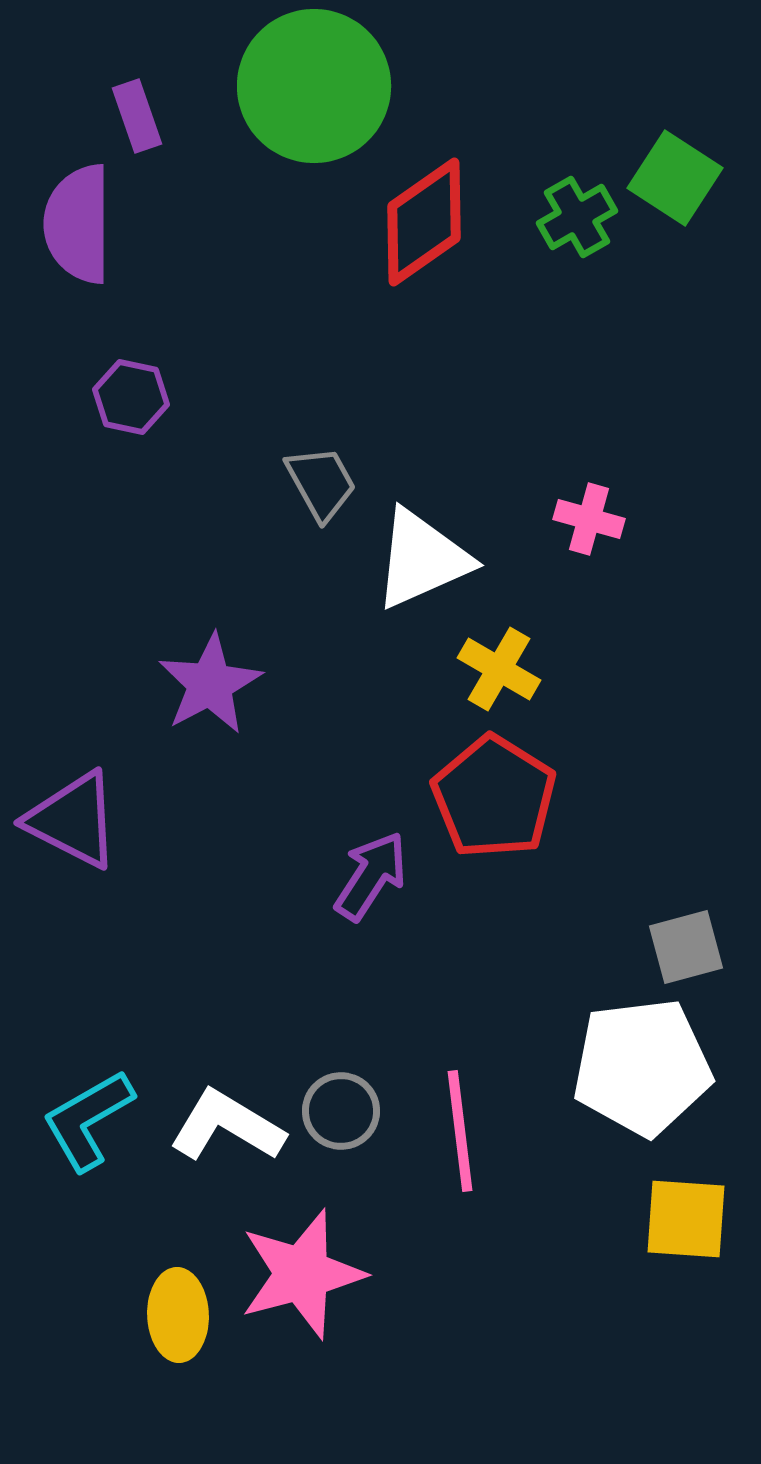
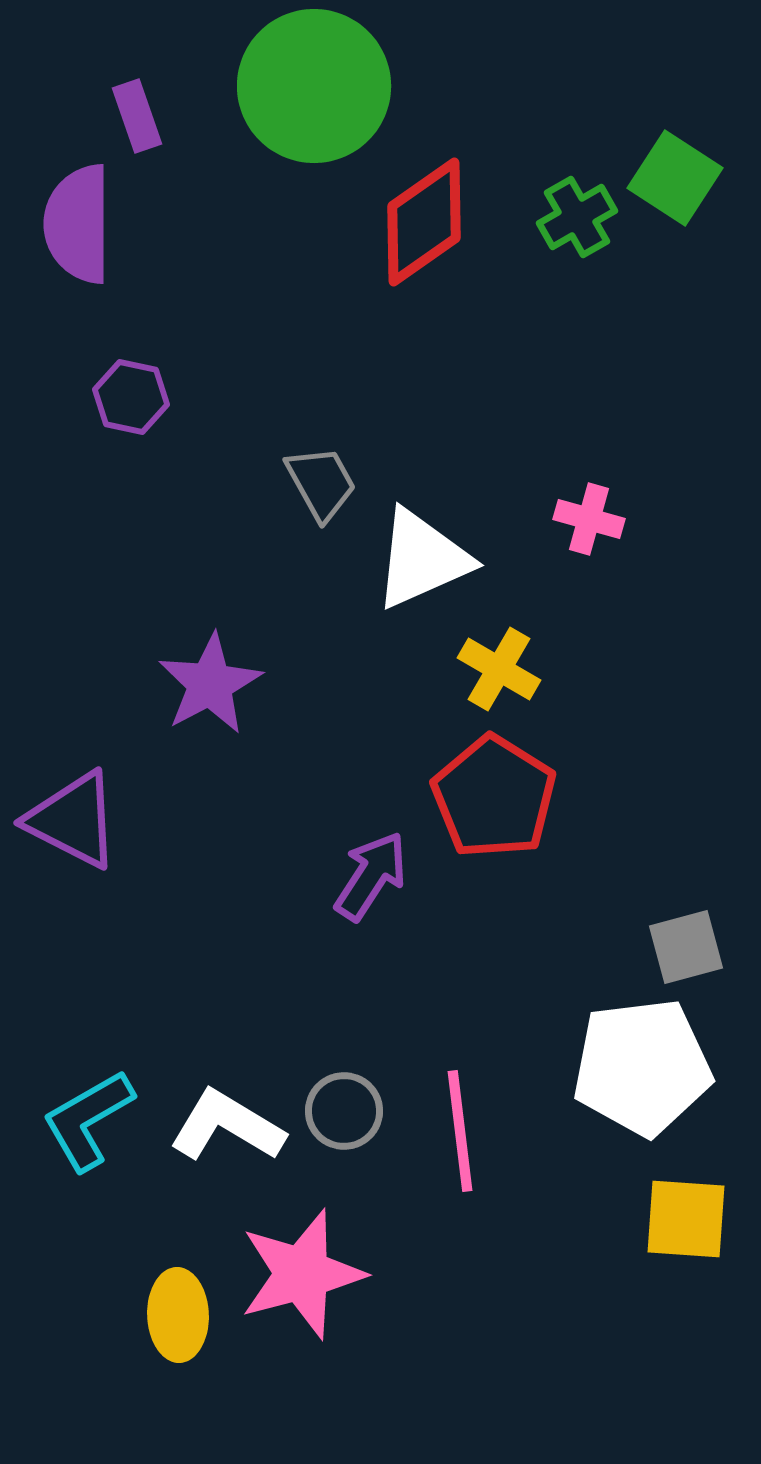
gray circle: moved 3 px right
